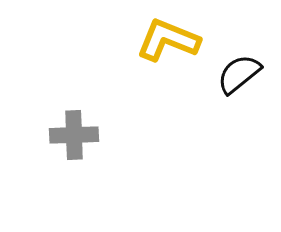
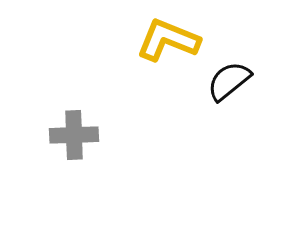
black semicircle: moved 10 px left, 7 px down
